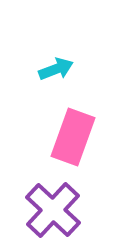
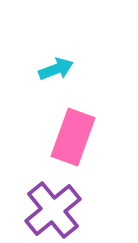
purple cross: rotated 8 degrees clockwise
